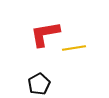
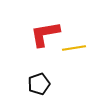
black pentagon: rotated 10 degrees clockwise
